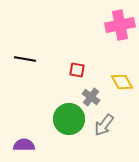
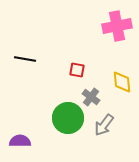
pink cross: moved 3 px left, 1 px down
yellow diamond: rotated 25 degrees clockwise
green circle: moved 1 px left, 1 px up
purple semicircle: moved 4 px left, 4 px up
